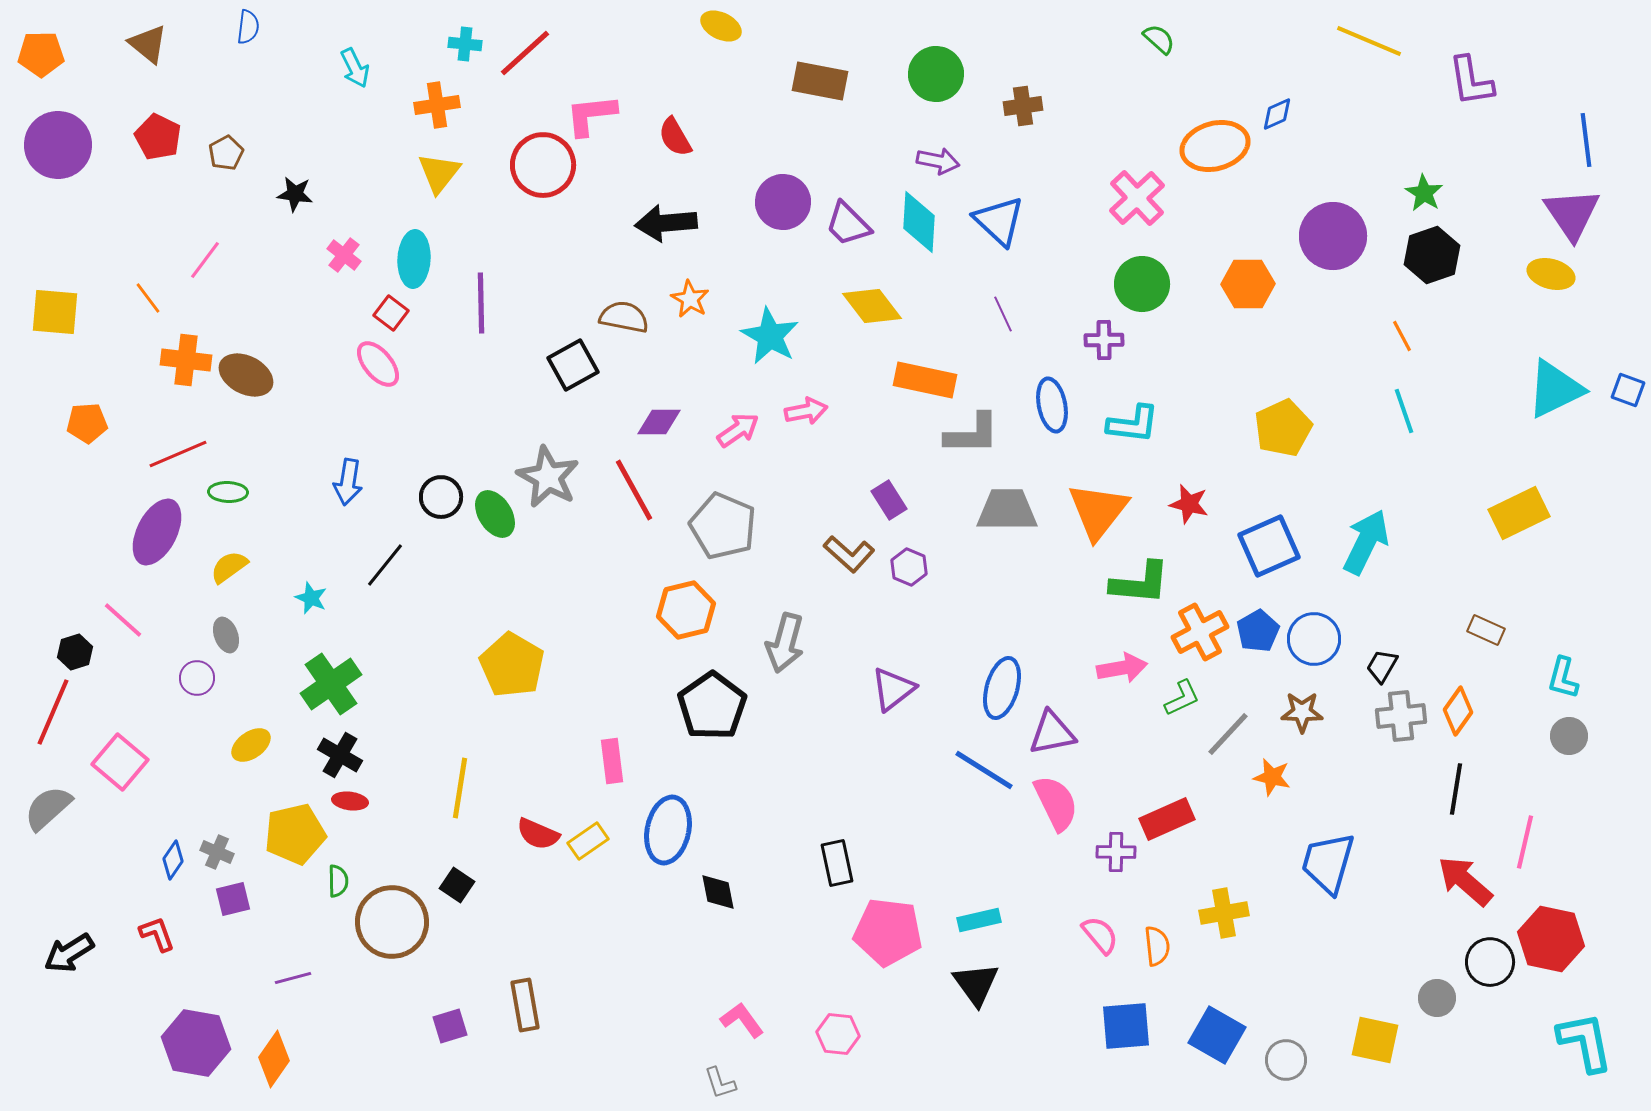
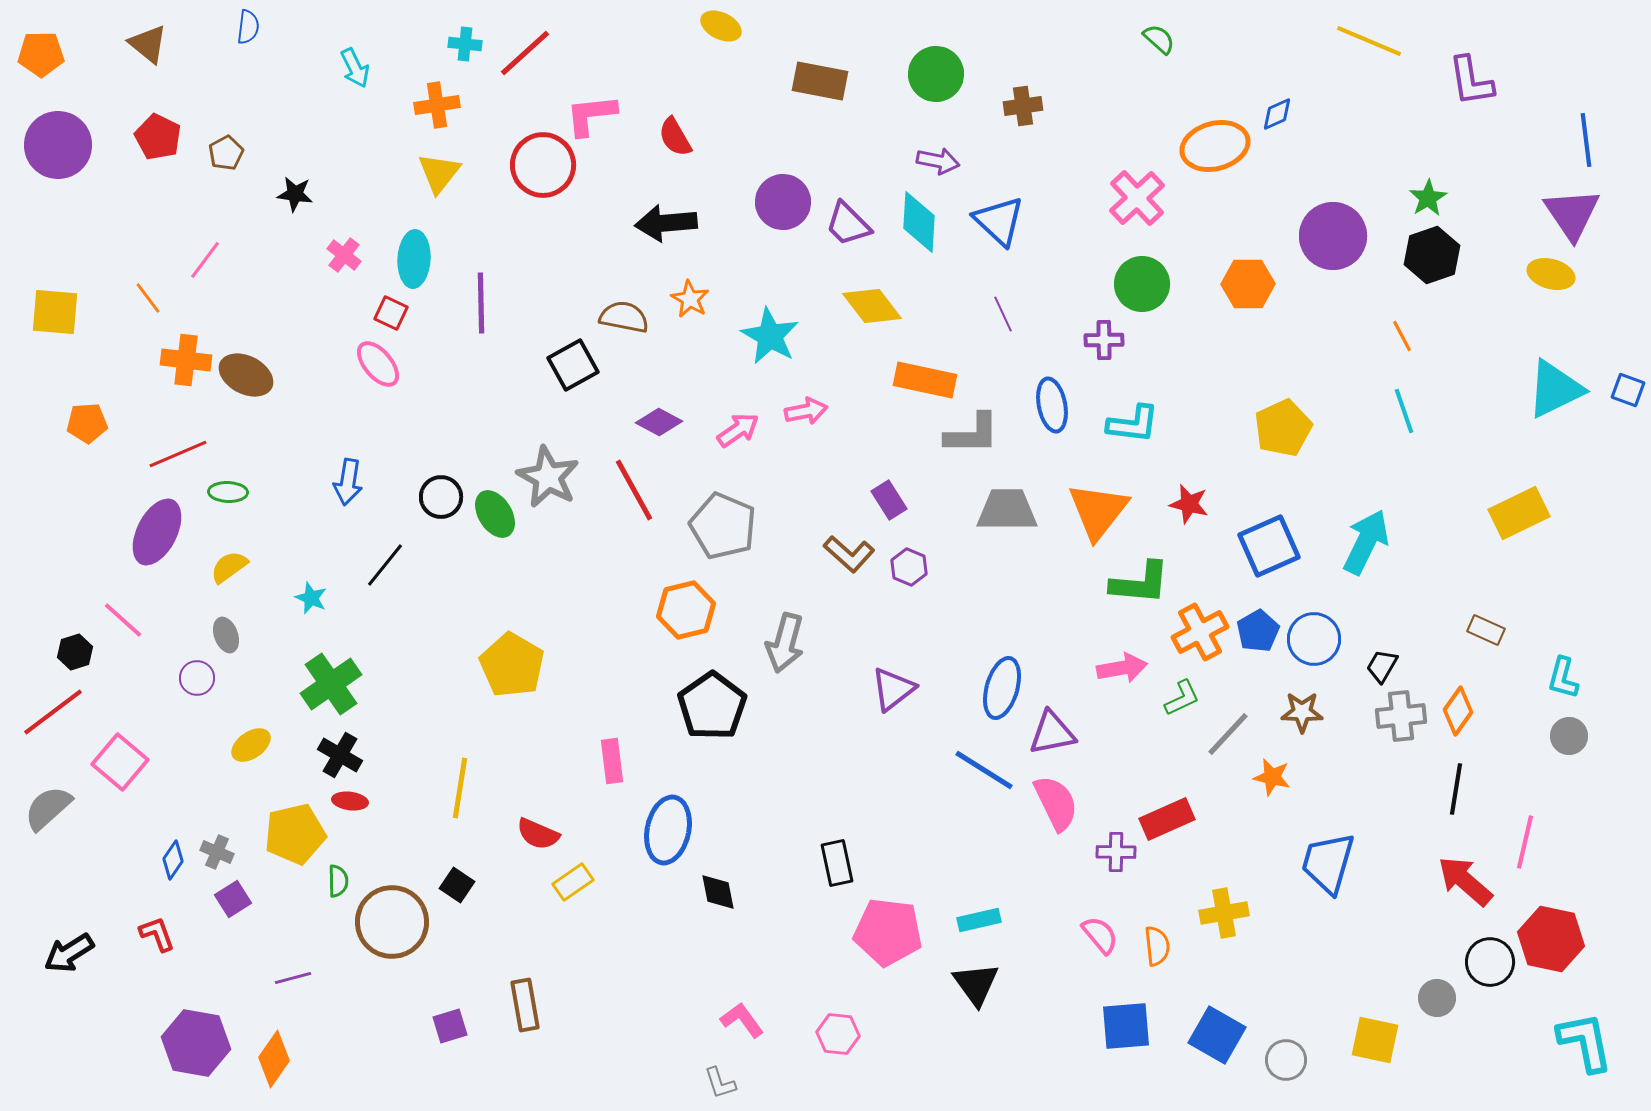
green star at (1424, 193): moved 4 px right, 5 px down; rotated 9 degrees clockwise
red square at (391, 313): rotated 12 degrees counterclockwise
purple diamond at (659, 422): rotated 27 degrees clockwise
red line at (53, 712): rotated 30 degrees clockwise
yellow rectangle at (588, 841): moved 15 px left, 41 px down
purple square at (233, 899): rotated 18 degrees counterclockwise
